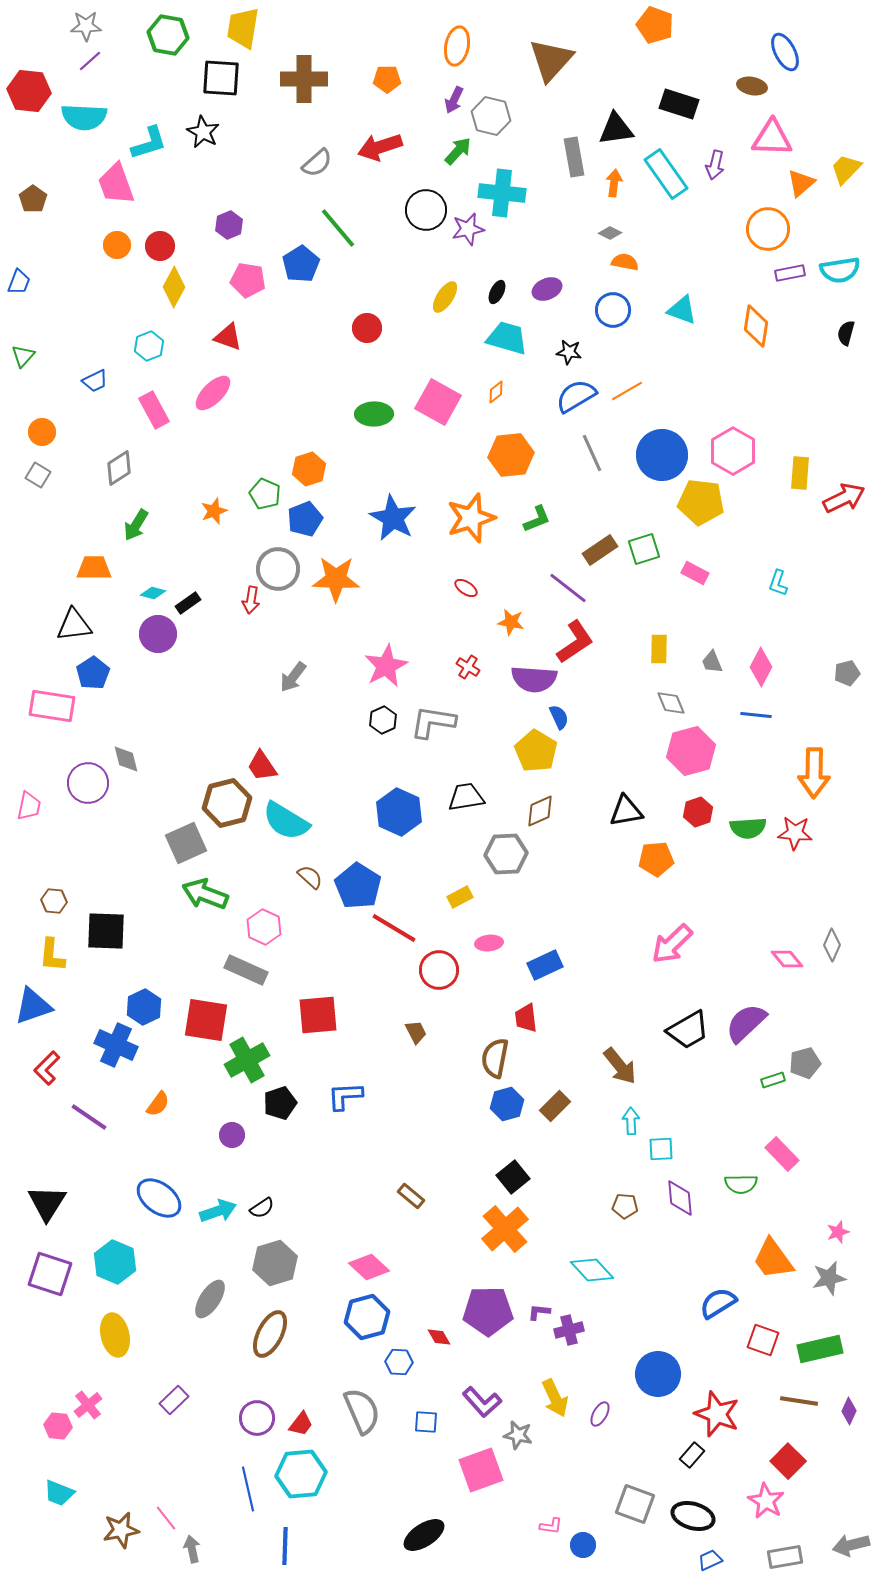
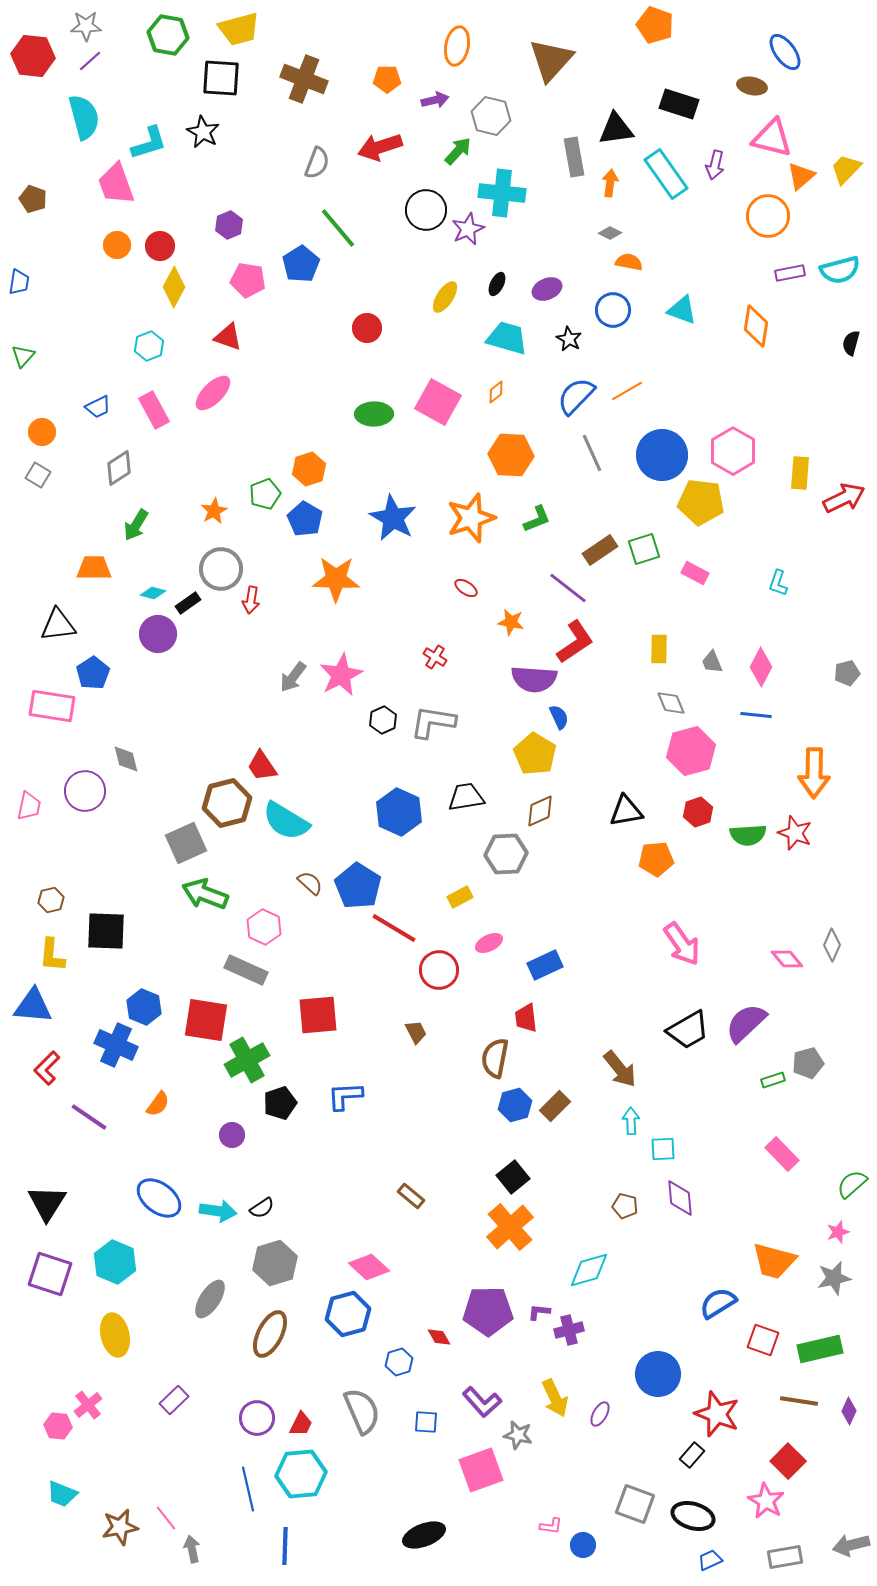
yellow trapezoid at (243, 28): moved 4 px left, 1 px down; rotated 114 degrees counterclockwise
blue ellipse at (785, 52): rotated 9 degrees counterclockwise
brown cross at (304, 79): rotated 21 degrees clockwise
red hexagon at (29, 91): moved 4 px right, 35 px up
purple arrow at (454, 100): moved 19 px left; rotated 128 degrees counterclockwise
cyan semicircle at (84, 117): rotated 108 degrees counterclockwise
pink triangle at (772, 138): rotated 12 degrees clockwise
gray semicircle at (317, 163): rotated 28 degrees counterclockwise
orange arrow at (614, 183): moved 4 px left
orange triangle at (801, 183): moved 7 px up
brown pentagon at (33, 199): rotated 16 degrees counterclockwise
purple star at (468, 229): rotated 12 degrees counterclockwise
orange circle at (768, 229): moved 13 px up
orange semicircle at (625, 262): moved 4 px right
cyan semicircle at (840, 270): rotated 6 degrees counterclockwise
blue trapezoid at (19, 282): rotated 12 degrees counterclockwise
black ellipse at (497, 292): moved 8 px up
black semicircle at (846, 333): moved 5 px right, 10 px down
black star at (569, 352): moved 13 px up; rotated 20 degrees clockwise
blue trapezoid at (95, 381): moved 3 px right, 26 px down
blue semicircle at (576, 396): rotated 15 degrees counterclockwise
orange hexagon at (511, 455): rotated 9 degrees clockwise
green pentagon at (265, 494): rotated 28 degrees clockwise
orange star at (214, 511): rotated 8 degrees counterclockwise
blue pentagon at (305, 519): rotated 20 degrees counterclockwise
gray circle at (278, 569): moved 57 px left
black triangle at (74, 625): moved 16 px left
pink star at (386, 666): moved 45 px left, 9 px down
red cross at (468, 667): moved 33 px left, 10 px up
yellow pentagon at (536, 751): moved 1 px left, 3 px down
purple circle at (88, 783): moved 3 px left, 8 px down
green semicircle at (748, 828): moved 7 px down
red star at (795, 833): rotated 16 degrees clockwise
brown semicircle at (310, 877): moved 6 px down
brown hexagon at (54, 901): moved 3 px left, 1 px up; rotated 20 degrees counterclockwise
pink ellipse at (489, 943): rotated 20 degrees counterclockwise
pink arrow at (672, 944): moved 10 px right; rotated 81 degrees counterclockwise
blue triangle at (33, 1006): rotated 24 degrees clockwise
blue hexagon at (144, 1007): rotated 12 degrees counterclockwise
gray pentagon at (805, 1063): moved 3 px right
brown arrow at (620, 1066): moved 3 px down
blue hexagon at (507, 1104): moved 8 px right, 1 px down
cyan square at (661, 1149): moved 2 px right
green semicircle at (741, 1184): moved 111 px right; rotated 140 degrees clockwise
brown pentagon at (625, 1206): rotated 10 degrees clockwise
cyan arrow at (218, 1211): rotated 27 degrees clockwise
orange cross at (505, 1229): moved 5 px right, 2 px up
orange trapezoid at (773, 1259): moved 1 px right, 2 px down; rotated 39 degrees counterclockwise
cyan diamond at (592, 1270): moved 3 px left; rotated 63 degrees counterclockwise
gray star at (829, 1278): moved 5 px right
blue hexagon at (367, 1317): moved 19 px left, 3 px up
blue hexagon at (399, 1362): rotated 20 degrees counterclockwise
red trapezoid at (301, 1424): rotated 12 degrees counterclockwise
cyan trapezoid at (59, 1493): moved 3 px right, 1 px down
brown star at (121, 1530): moved 1 px left, 3 px up
black ellipse at (424, 1535): rotated 12 degrees clockwise
